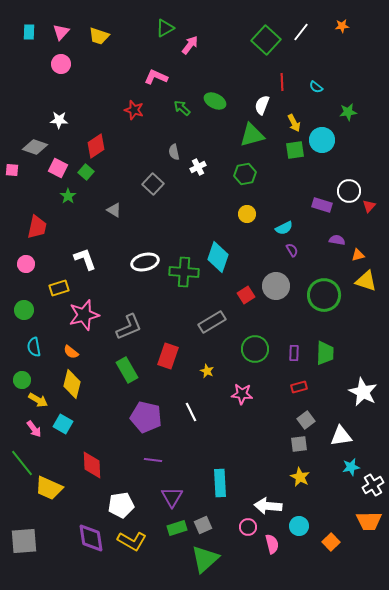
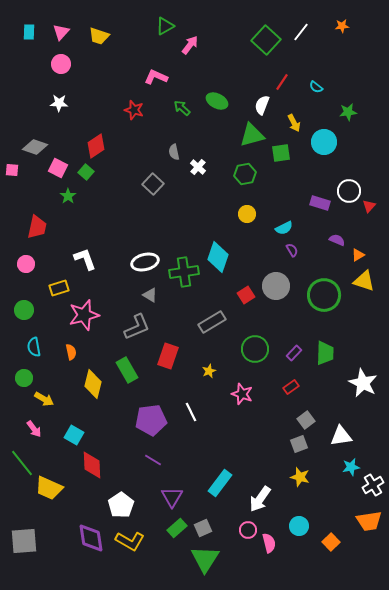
green triangle at (165, 28): moved 2 px up
red line at (282, 82): rotated 36 degrees clockwise
green ellipse at (215, 101): moved 2 px right
white star at (59, 120): moved 17 px up
cyan circle at (322, 140): moved 2 px right, 2 px down
green square at (295, 150): moved 14 px left, 3 px down
white cross at (198, 167): rotated 21 degrees counterclockwise
purple rectangle at (322, 205): moved 2 px left, 2 px up
gray triangle at (114, 210): moved 36 px right, 85 px down
purple semicircle at (337, 240): rotated 14 degrees clockwise
orange triangle at (358, 255): rotated 16 degrees counterclockwise
green cross at (184, 272): rotated 12 degrees counterclockwise
yellow triangle at (366, 281): moved 2 px left
gray L-shape at (129, 327): moved 8 px right
orange semicircle at (71, 352): rotated 140 degrees counterclockwise
purple rectangle at (294, 353): rotated 42 degrees clockwise
yellow star at (207, 371): moved 2 px right; rotated 24 degrees clockwise
green circle at (22, 380): moved 2 px right, 2 px up
yellow diamond at (72, 384): moved 21 px right
red rectangle at (299, 387): moved 8 px left; rotated 21 degrees counterclockwise
white star at (363, 392): moved 9 px up
pink star at (242, 394): rotated 15 degrees clockwise
yellow arrow at (38, 400): moved 6 px right, 1 px up
purple pentagon at (146, 417): moved 5 px right, 3 px down; rotated 20 degrees counterclockwise
cyan square at (63, 424): moved 11 px right, 11 px down
gray square at (299, 444): rotated 12 degrees counterclockwise
purple line at (153, 460): rotated 24 degrees clockwise
yellow star at (300, 477): rotated 12 degrees counterclockwise
cyan rectangle at (220, 483): rotated 40 degrees clockwise
white pentagon at (121, 505): rotated 25 degrees counterclockwise
white arrow at (268, 506): moved 8 px left, 7 px up; rotated 60 degrees counterclockwise
orange trapezoid at (369, 521): rotated 8 degrees counterclockwise
gray square at (203, 525): moved 3 px down
pink circle at (248, 527): moved 3 px down
green rectangle at (177, 528): rotated 24 degrees counterclockwise
yellow L-shape at (132, 541): moved 2 px left
pink semicircle at (272, 544): moved 3 px left, 1 px up
green triangle at (205, 559): rotated 16 degrees counterclockwise
